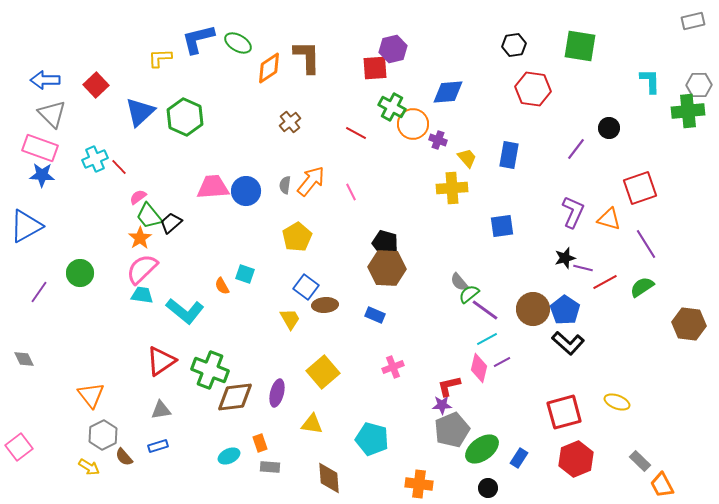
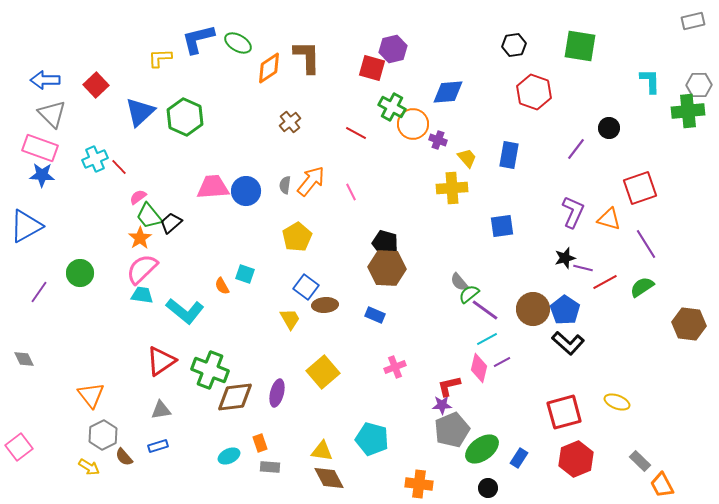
red square at (375, 68): moved 3 px left; rotated 20 degrees clockwise
red hexagon at (533, 89): moved 1 px right, 3 px down; rotated 12 degrees clockwise
pink cross at (393, 367): moved 2 px right
yellow triangle at (312, 424): moved 10 px right, 27 px down
brown diamond at (329, 478): rotated 24 degrees counterclockwise
